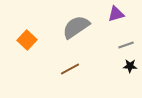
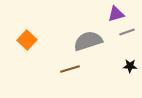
gray semicircle: moved 12 px right, 14 px down; rotated 16 degrees clockwise
gray line: moved 1 px right, 13 px up
brown line: rotated 12 degrees clockwise
